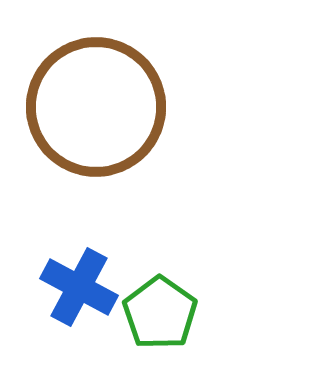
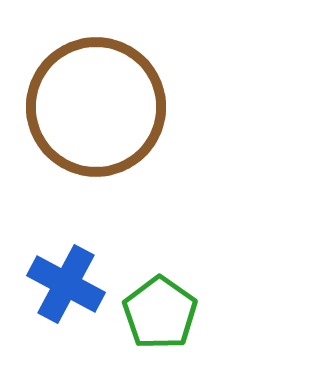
blue cross: moved 13 px left, 3 px up
